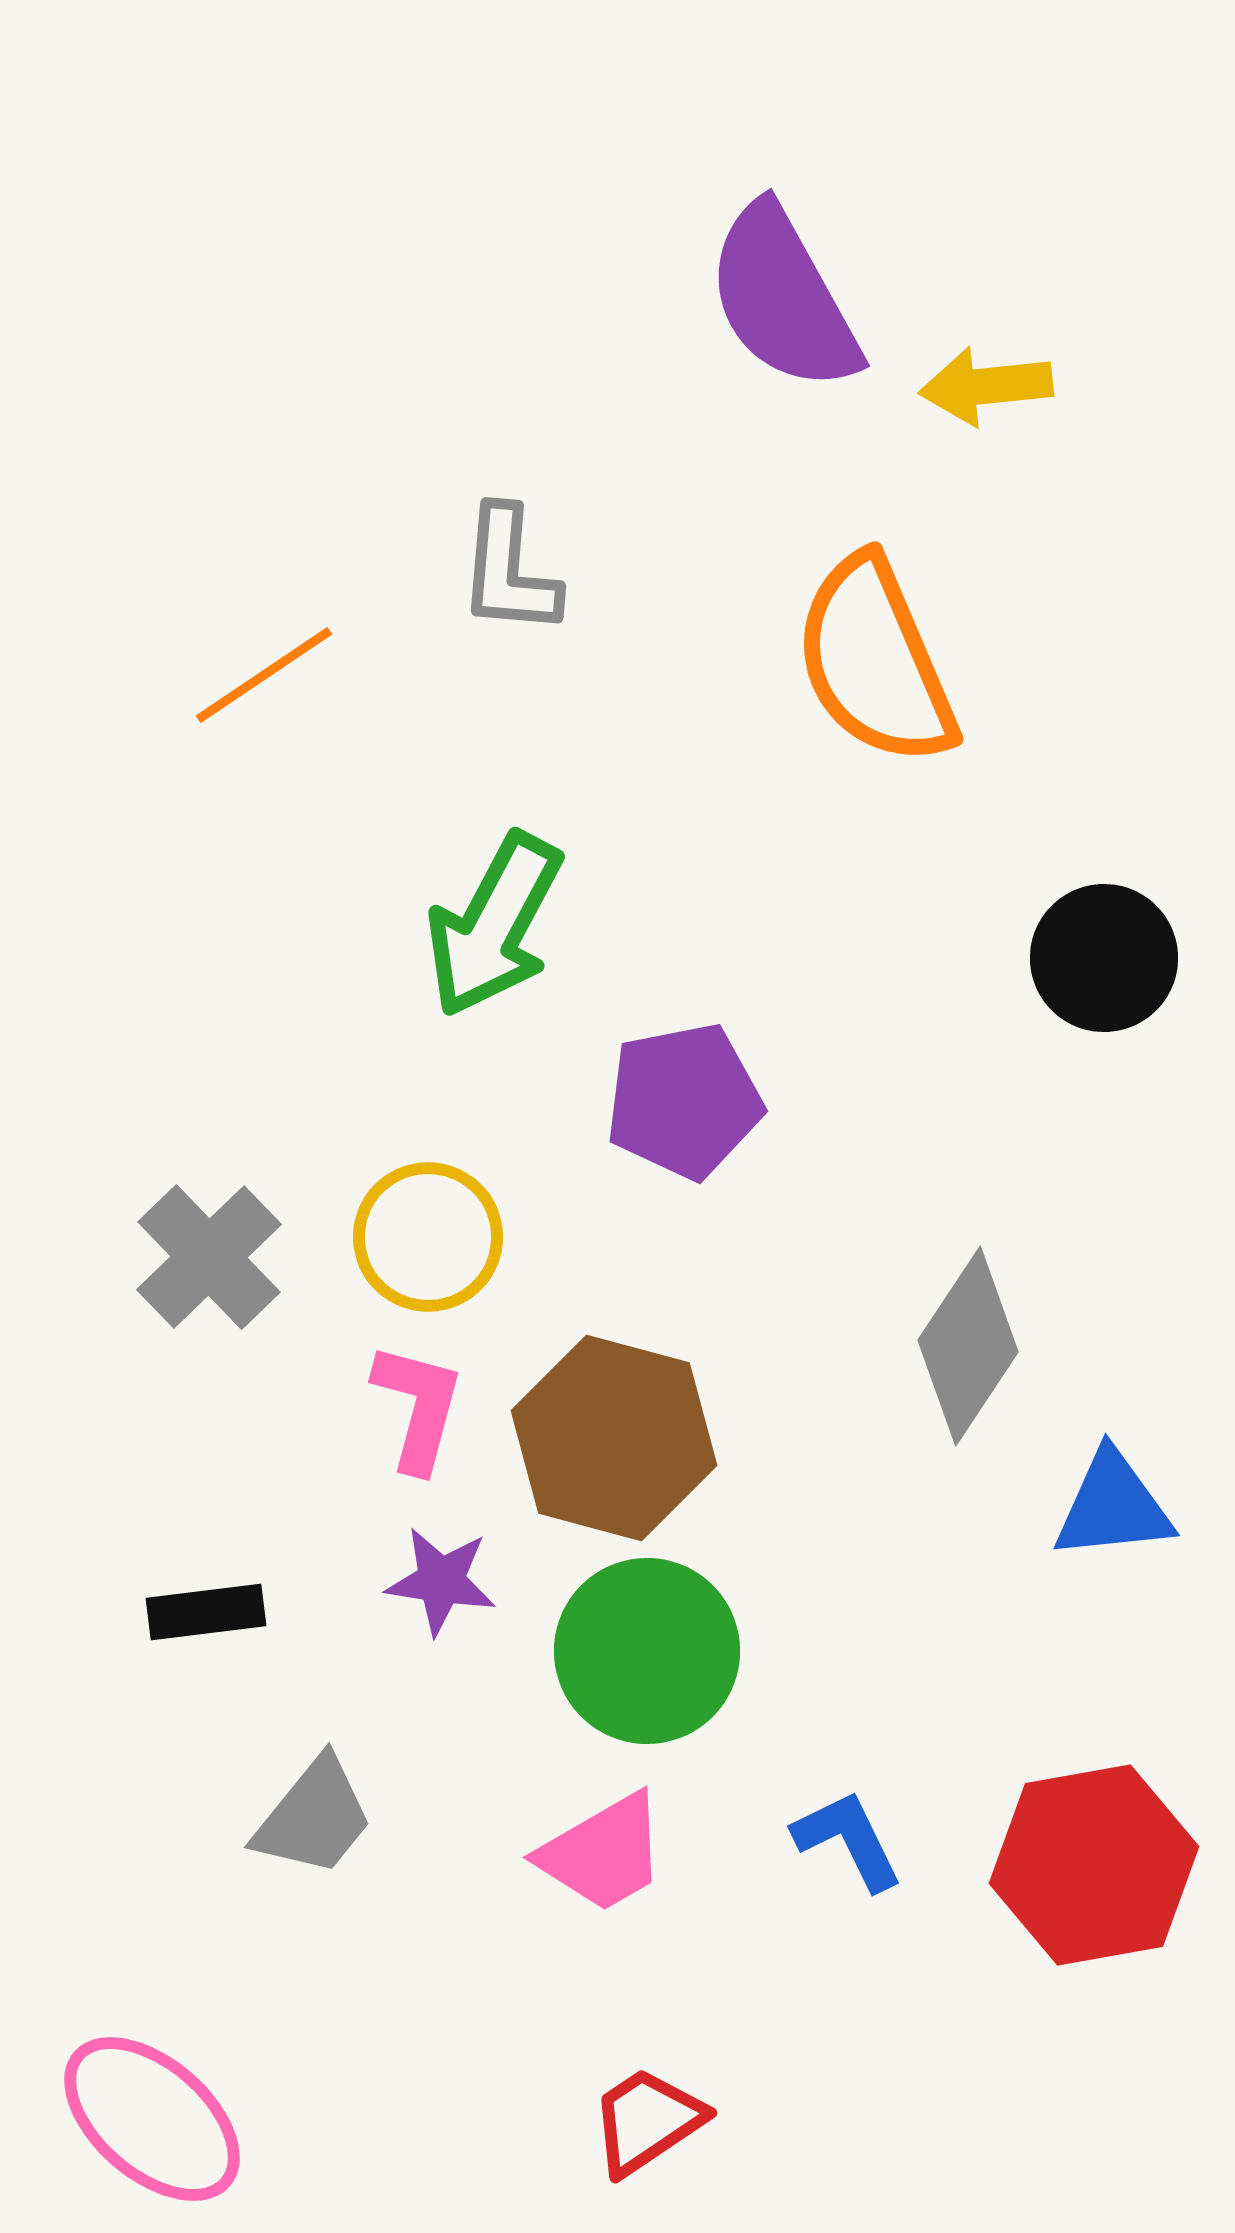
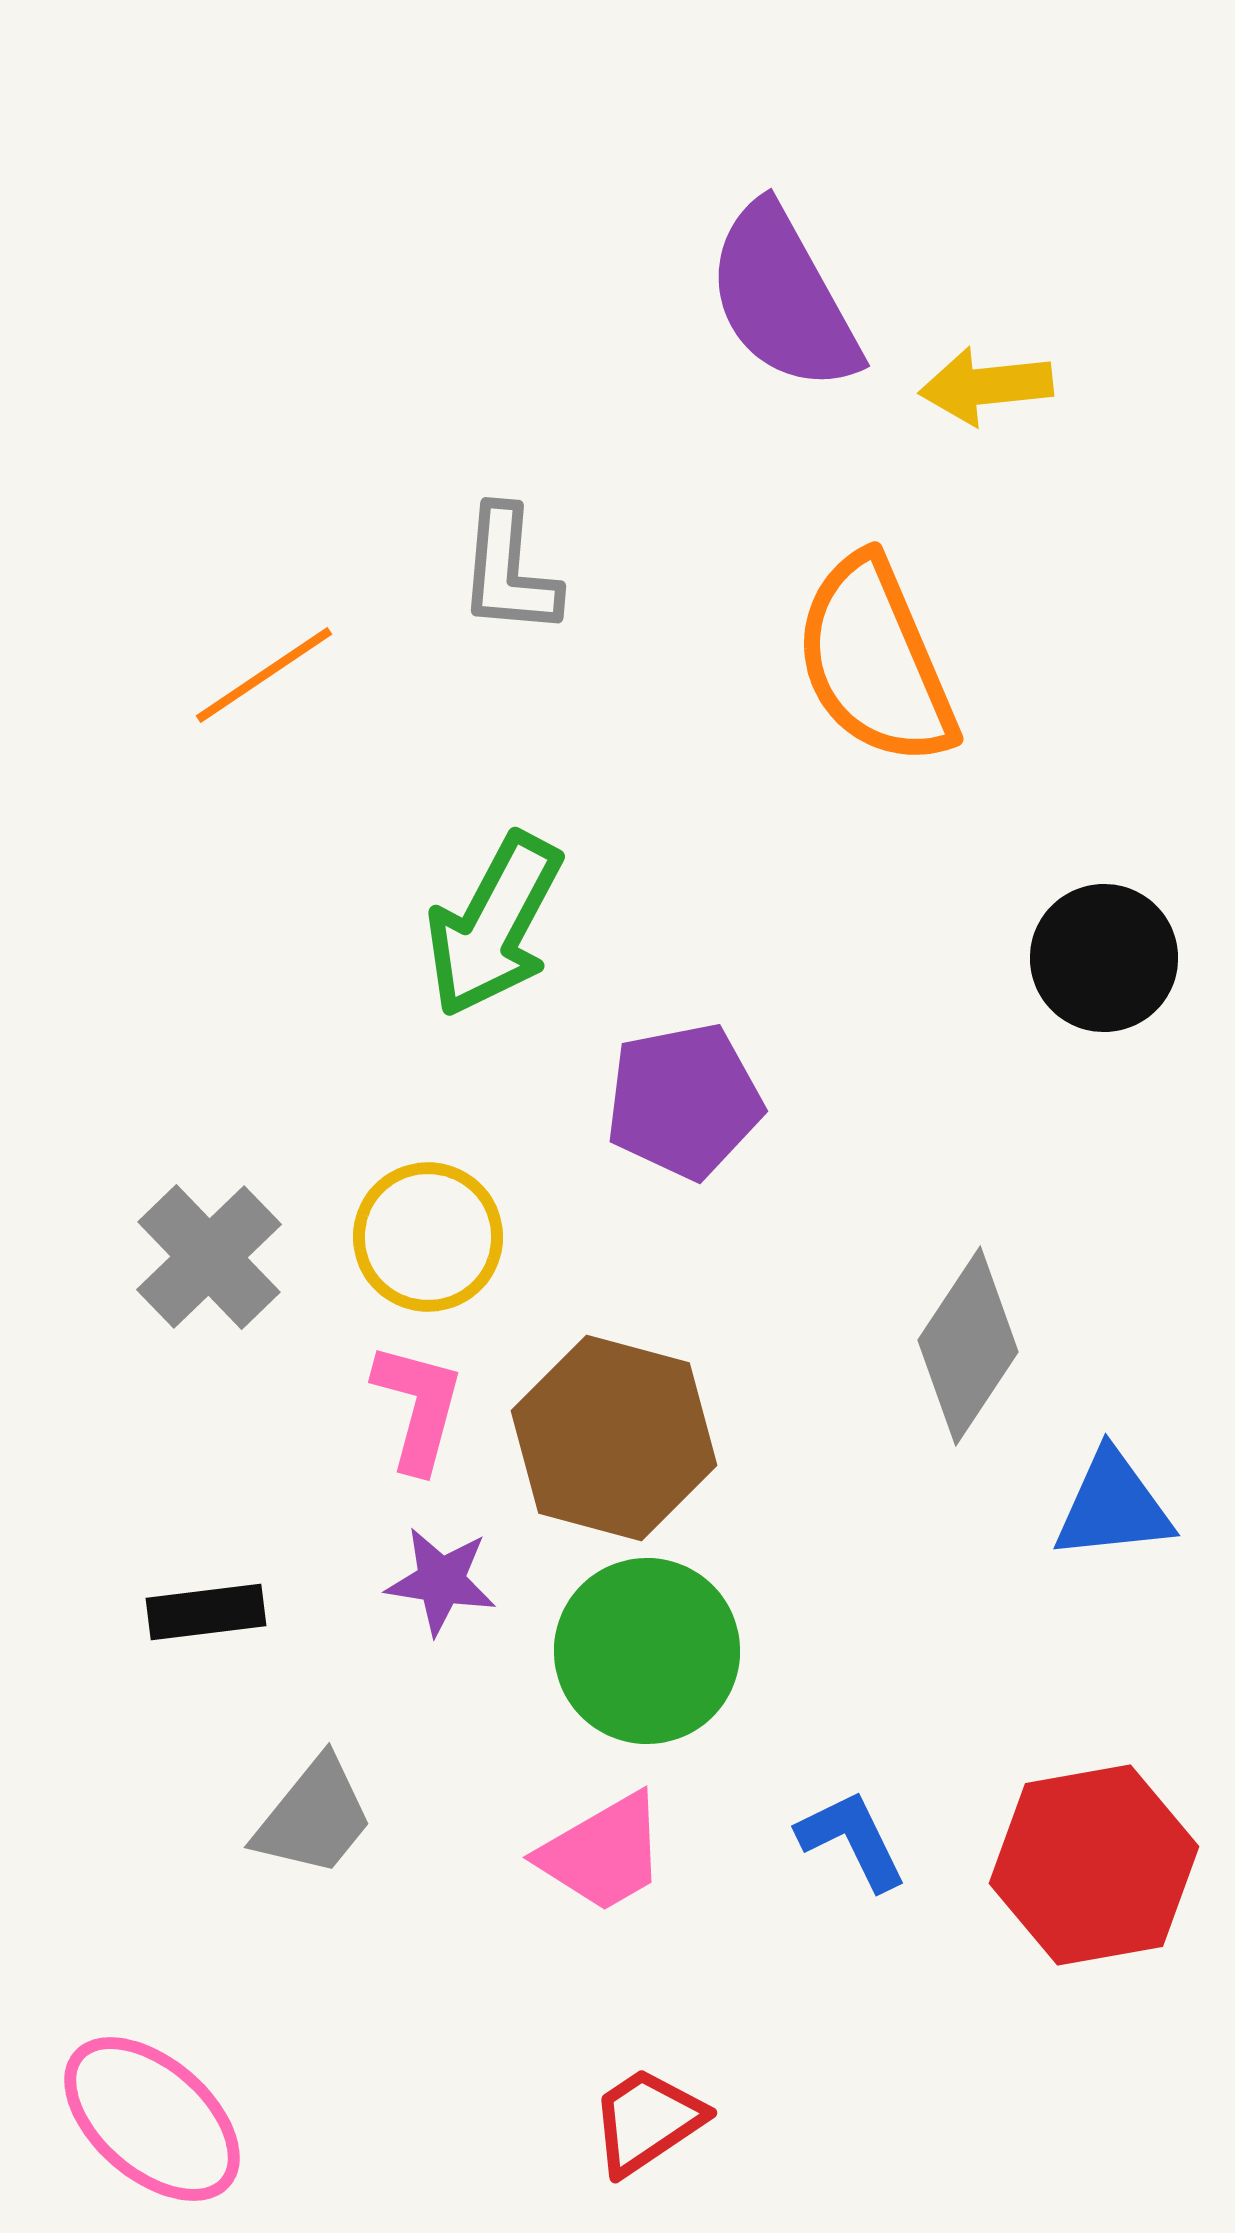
blue L-shape: moved 4 px right
